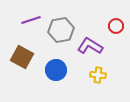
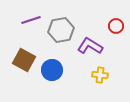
brown square: moved 2 px right, 3 px down
blue circle: moved 4 px left
yellow cross: moved 2 px right
